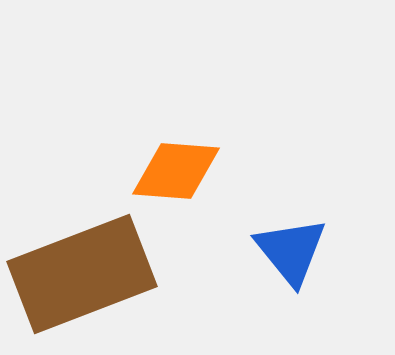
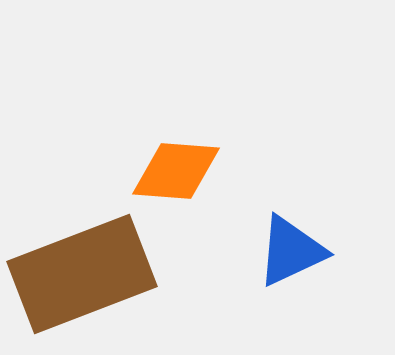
blue triangle: rotated 44 degrees clockwise
